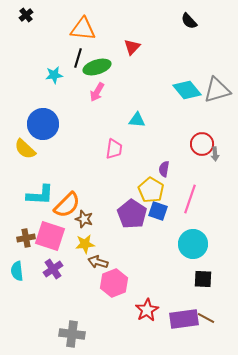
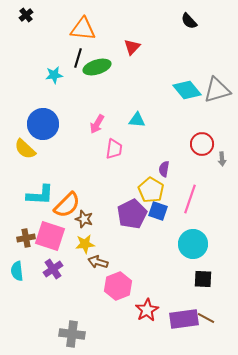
pink arrow: moved 32 px down
gray arrow: moved 7 px right, 5 px down
purple pentagon: rotated 12 degrees clockwise
pink hexagon: moved 4 px right, 3 px down
